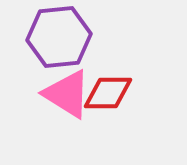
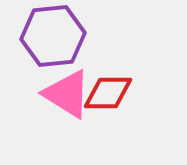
purple hexagon: moved 6 px left, 1 px up
